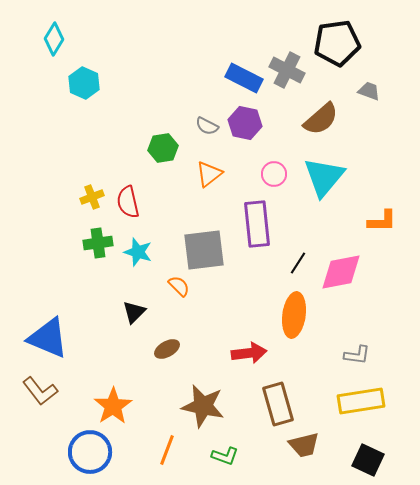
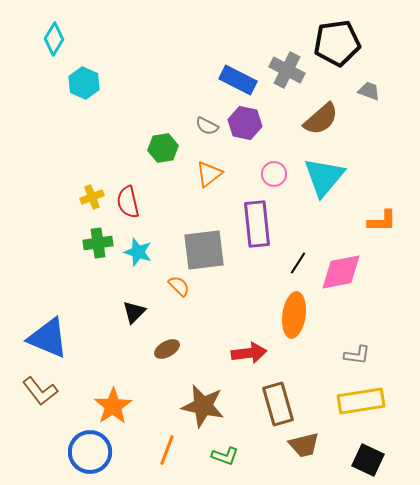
blue rectangle: moved 6 px left, 2 px down
